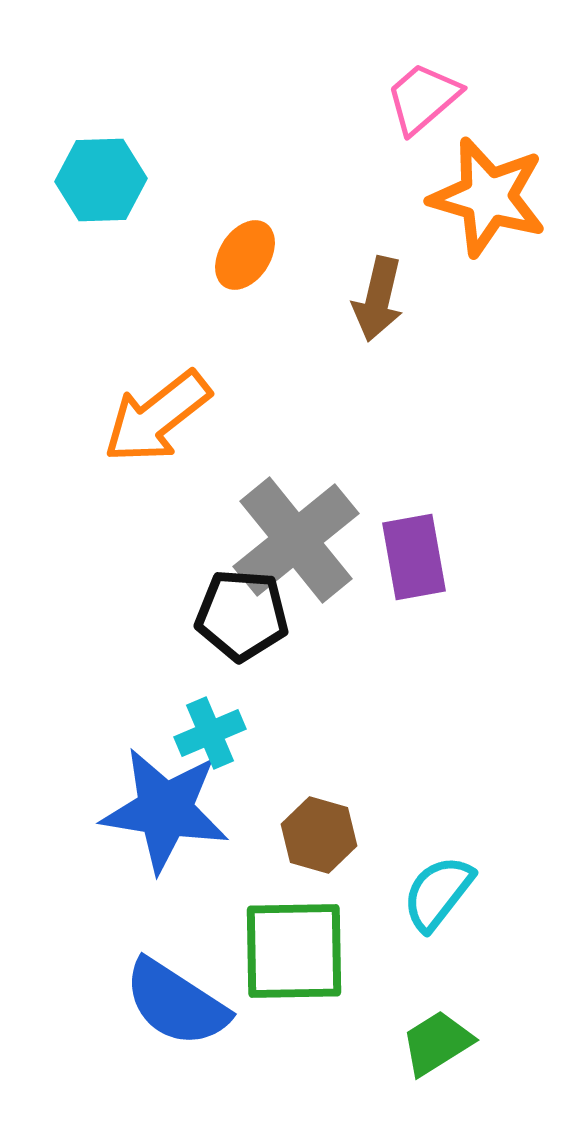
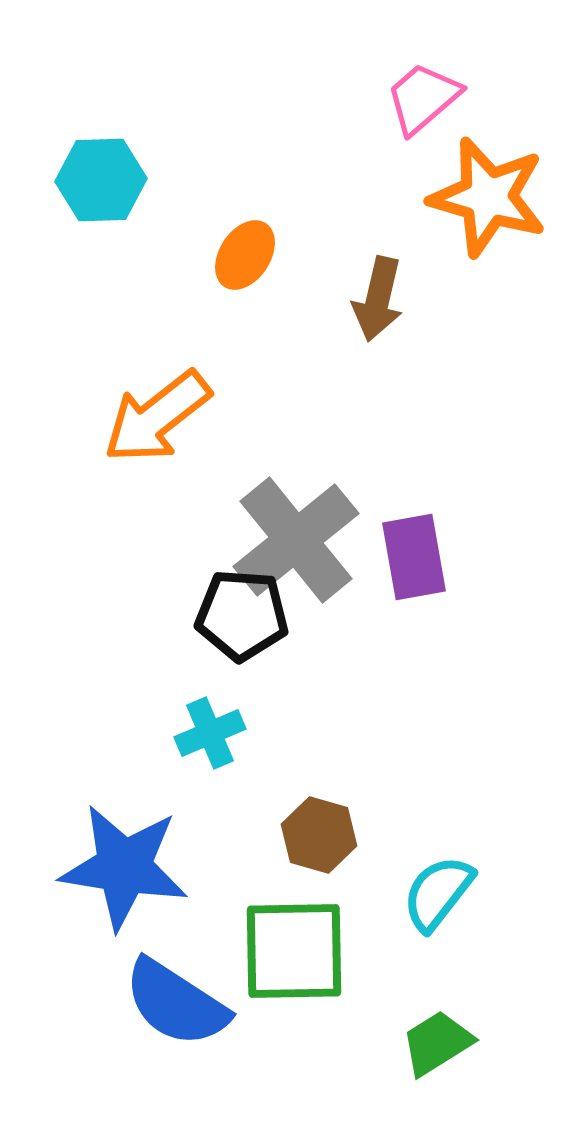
blue star: moved 41 px left, 57 px down
